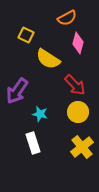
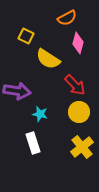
yellow square: moved 1 px down
purple arrow: rotated 116 degrees counterclockwise
yellow circle: moved 1 px right
